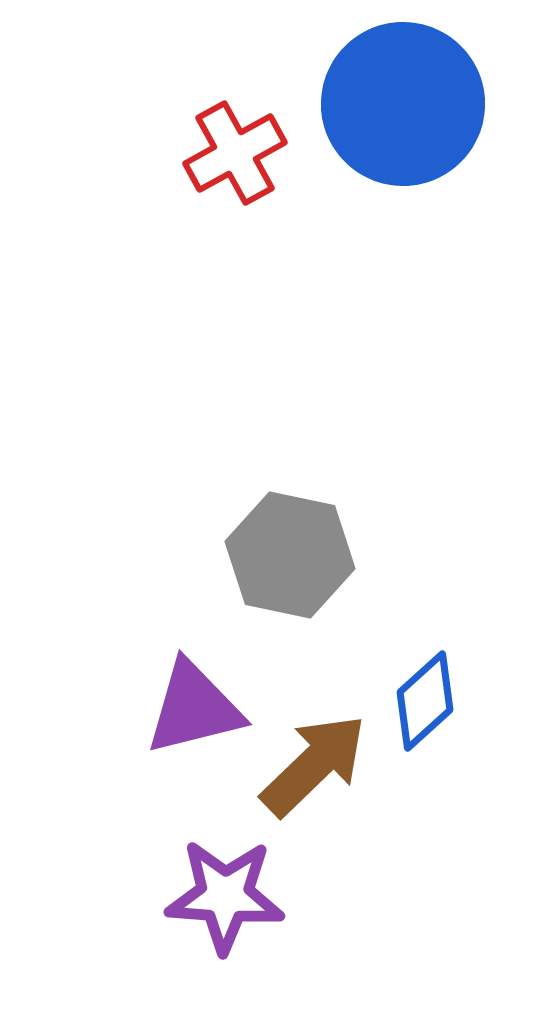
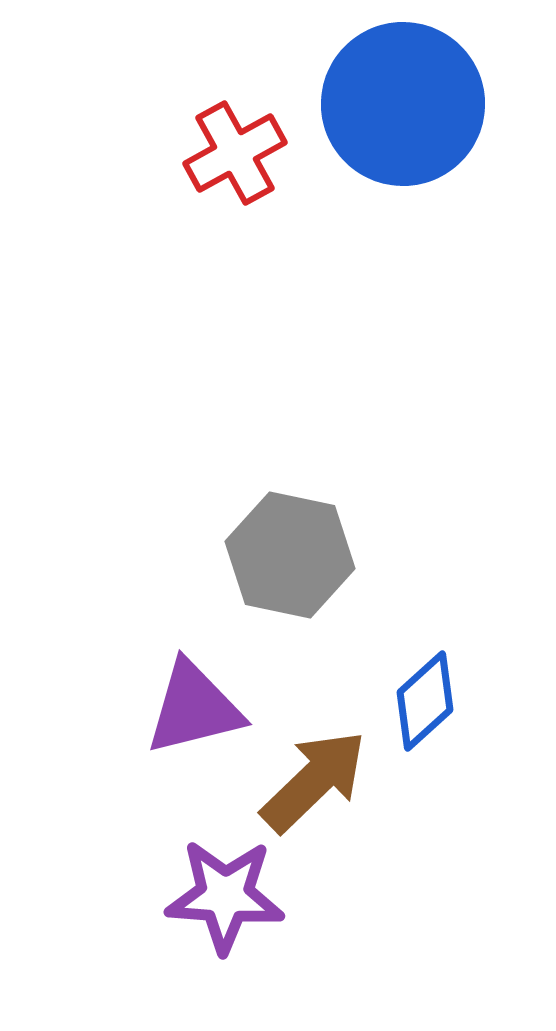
brown arrow: moved 16 px down
